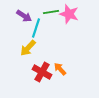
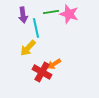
purple arrow: moved 1 px left, 1 px up; rotated 49 degrees clockwise
cyan line: rotated 30 degrees counterclockwise
orange arrow: moved 6 px left, 5 px up; rotated 80 degrees counterclockwise
